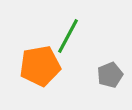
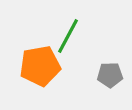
gray pentagon: rotated 20 degrees clockwise
